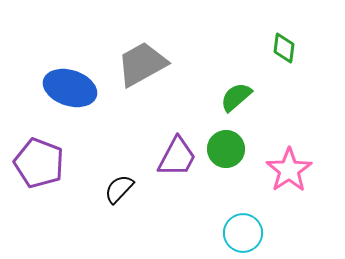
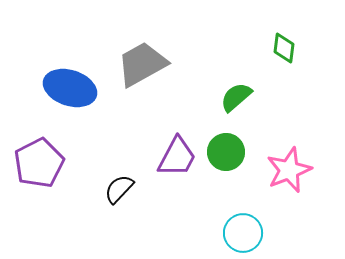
green circle: moved 3 px down
purple pentagon: rotated 24 degrees clockwise
pink star: rotated 12 degrees clockwise
